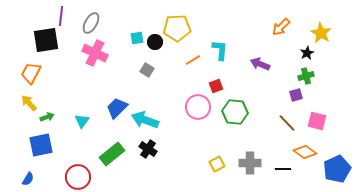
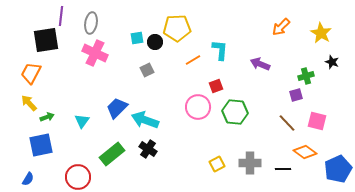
gray ellipse: rotated 20 degrees counterclockwise
black star: moved 25 px right, 9 px down; rotated 24 degrees counterclockwise
gray square: rotated 32 degrees clockwise
blue pentagon: moved 1 px right
